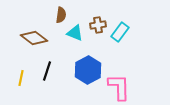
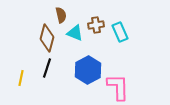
brown semicircle: rotated 21 degrees counterclockwise
brown cross: moved 2 px left
cyan rectangle: rotated 60 degrees counterclockwise
brown diamond: moved 13 px right; rotated 68 degrees clockwise
black line: moved 3 px up
pink L-shape: moved 1 px left
